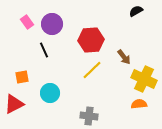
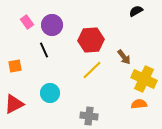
purple circle: moved 1 px down
orange square: moved 7 px left, 11 px up
